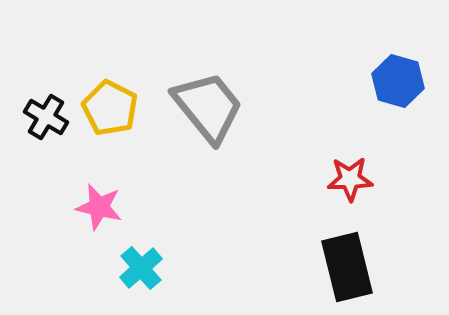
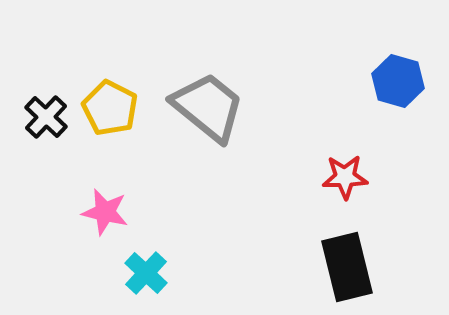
gray trapezoid: rotated 12 degrees counterclockwise
black cross: rotated 12 degrees clockwise
red star: moved 5 px left, 2 px up
pink star: moved 6 px right, 5 px down
cyan cross: moved 5 px right, 5 px down; rotated 6 degrees counterclockwise
